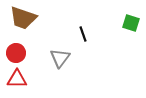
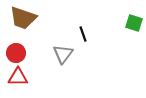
green square: moved 3 px right
gray triangle: moved 3 px right, 4 px up
red triangle: moved 1 px right, 2 px up
